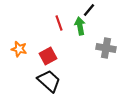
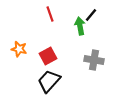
black line: moved 2 px right, 5 px down
red line: moved 9 px left, 9 px up
gray cross: moved 12 px left, 12 px down
black trapezoid: rotated 90 degrees counterclockwise
